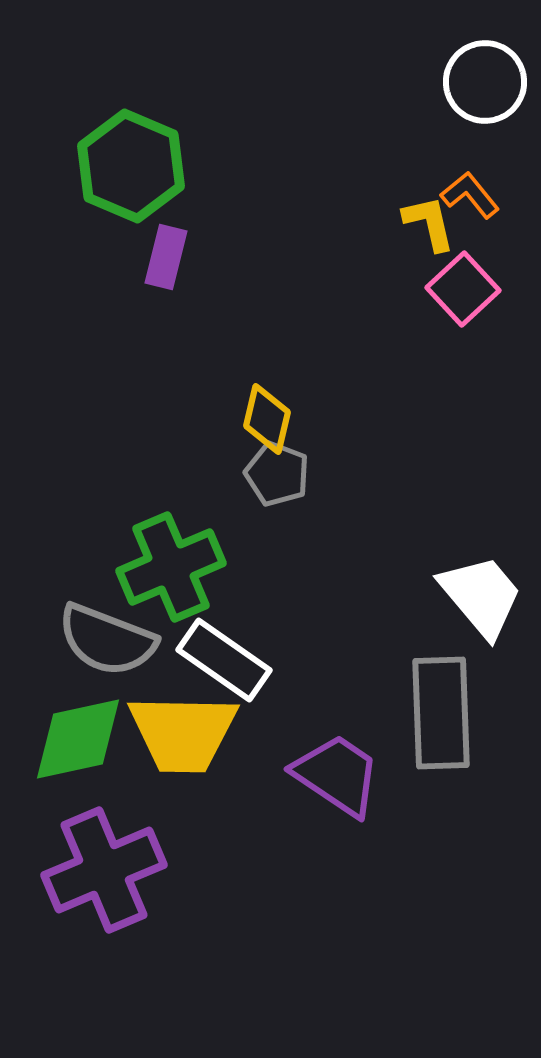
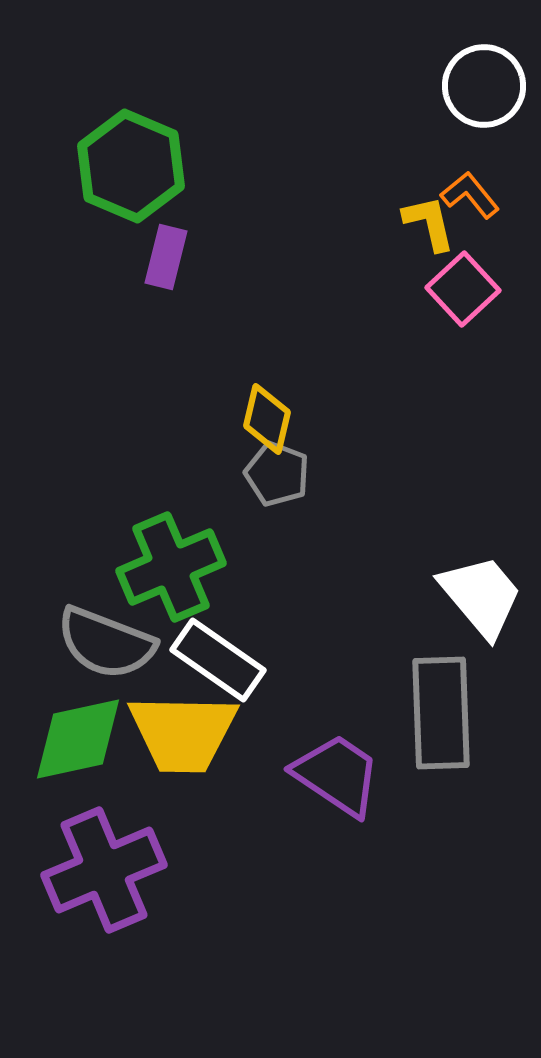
white circle: moved 1 px left, 4 px down
gray semicircle: moved 1 px left, 3 px down
white rectangle: moved 6 px left
